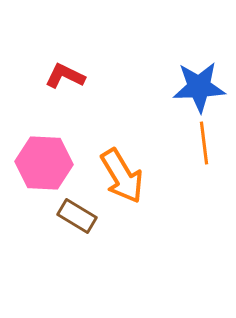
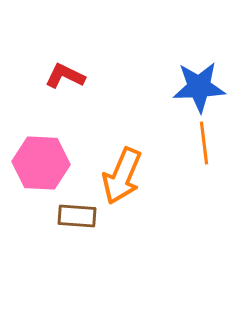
pink hexagon: moved 3 px left
orange arrow: rotated 54 degrees clockwise
brown rectangle: rotated 27 degrees counterclockwise
